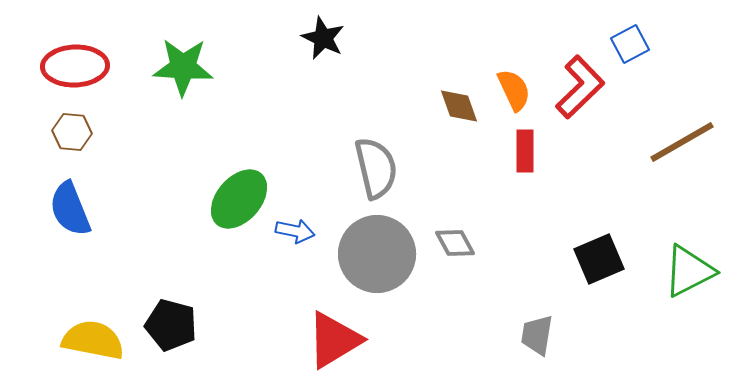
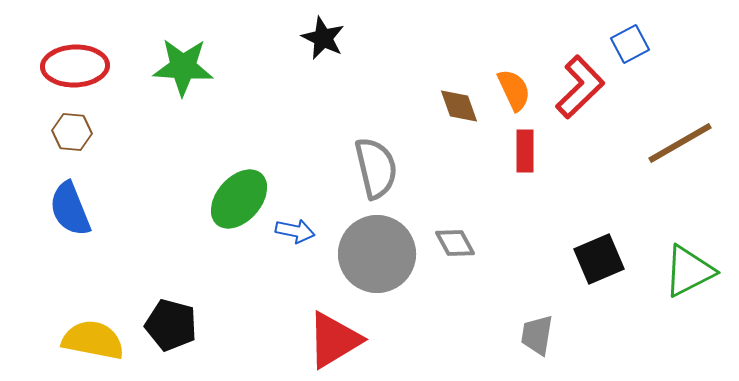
brown line: moved 2 px left, 1 px down
